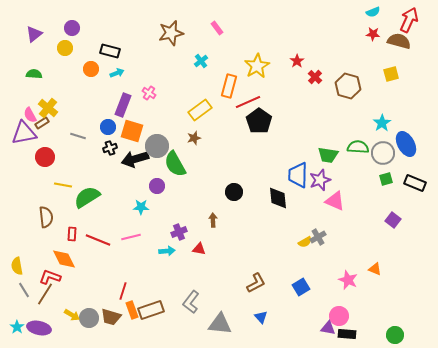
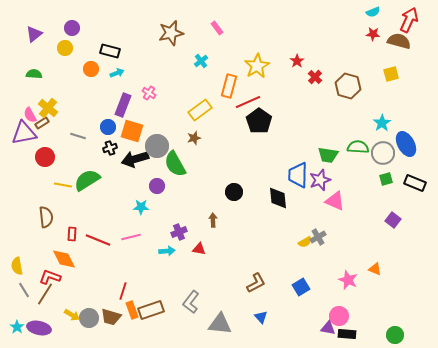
green semicircle at (87, 197): moved 17 px up
